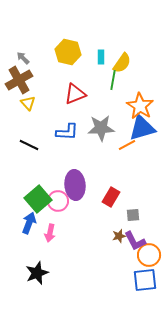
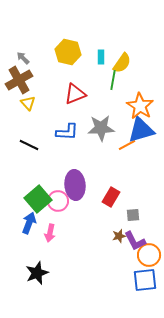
blue triangle: moved 1 px left, 2 px down
